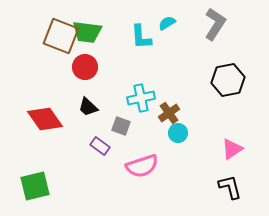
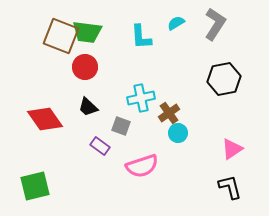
cyan semicircle: moved 9 px right
black hexagon: moved 4 px left, 1 px up
